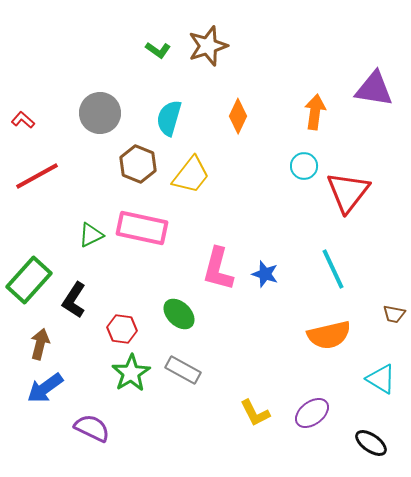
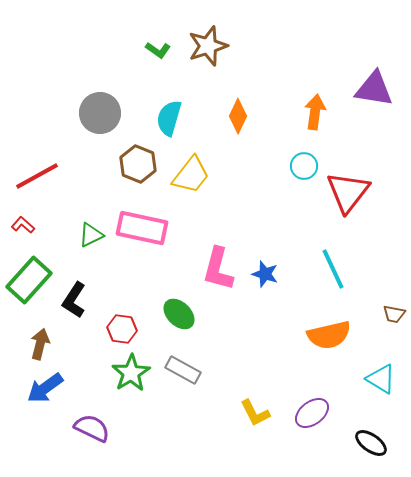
red L-shape: moved 105 px down
